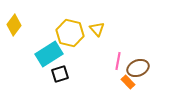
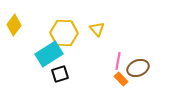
yellow hexagon: moved 6 px left; rotated 12 degrees counterclockwise
orange rectangle: moved 7 px left, 3 px up
